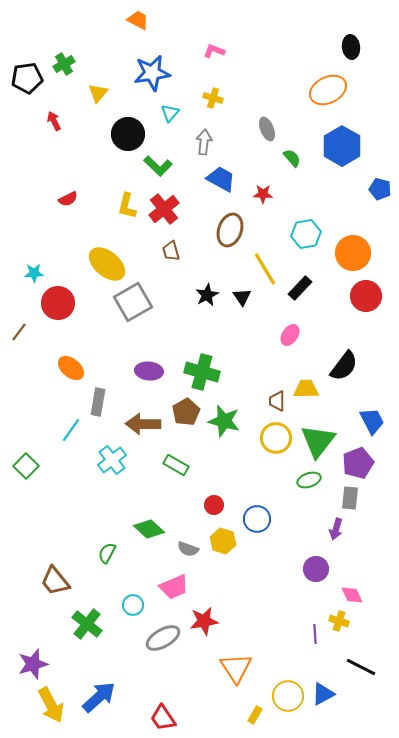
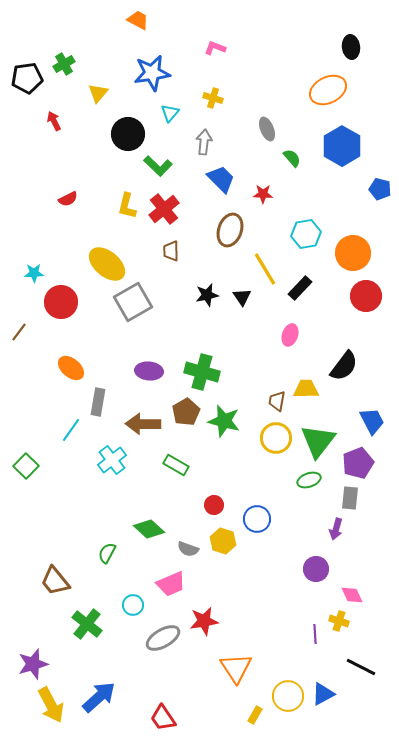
pink L-shape at (214, 51): moved 1 px right, 3 px up
blue trapezoid at (221, 179): rotated 16 degrees clockwise
brown trapezoid at (171, 251): rotated 15 degrees clockwise
black star at (207, 295): rotated 15 degrees clockwise
red circle at (58, 303): moved 3 px right, 1 px up
pink ellipse at (290, 335): rotated 15 degrees counterclockwise
brown trapezoid at (277, 401): rotated 10 degrees clockwise
pink trapezoid at (174, 587): moved 3 px left, 3 px up
